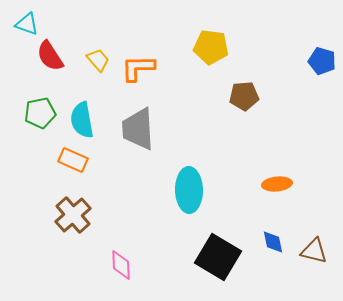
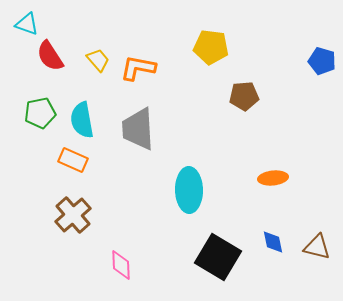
orange L-shape: rotated 12 degrees clockwise
orange ellipse: moved 4 px left, 6 px up
brown triangle: moved 3 px right, 4 px up
